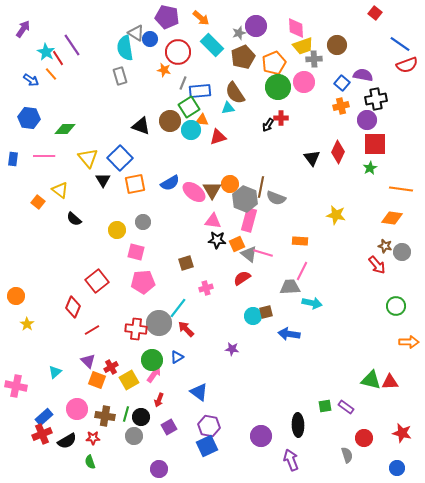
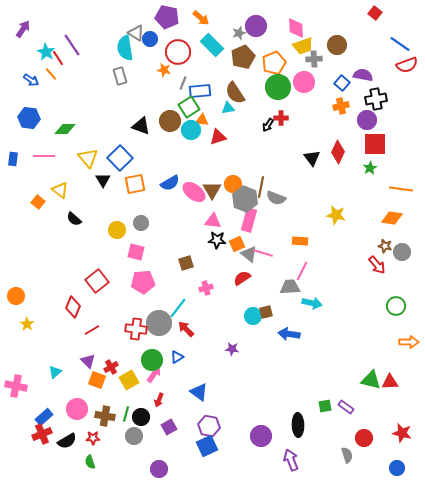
orange circle at (230, 184): moved 3 px right
gray circle at (143, 222): moved 2 px left, 1 px down
